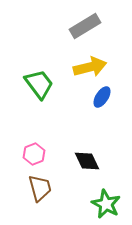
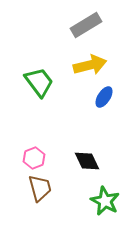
gray rectangle: moved 1 px right, 1 px up
yellow arrow: moved 2 px up
green trapezoid: moved 2 px up
blue ellipse: moved 2 px right
pink hexagon: moved 4 px down
green star: moved 1 px left, 3 px up
